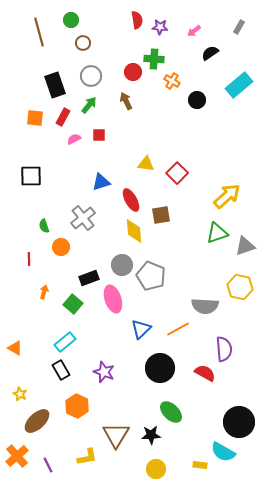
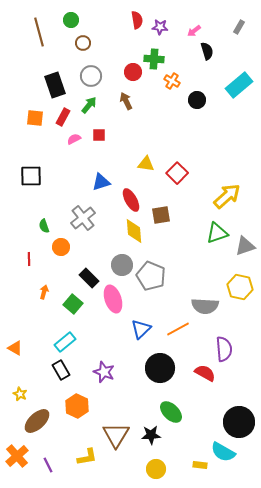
black semicircle at (210, 53): moved 3 px left, 2 px up; rotated 108 degrees clockwise
black rectangle at (89, 278): rotated 66 degrees clockwise
